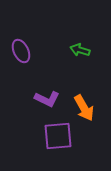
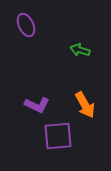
purple ellipse: moved 5 px right, 26 px up
purple L-shape: moved 10 px left, 6 px down
orange arrow: moved 1 px right, 3 px up
